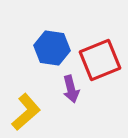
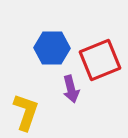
blue hexagon: rotated 8 degrees counterclockwise
yellow L-shape: rotated 30 degrees counterclockwise
